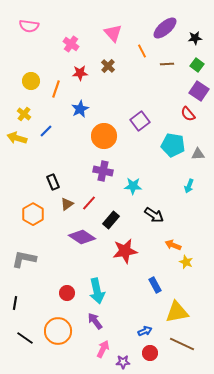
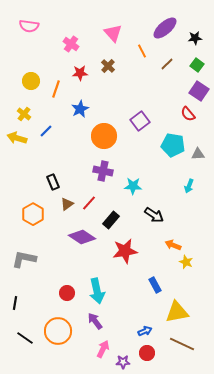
brown line at (167, 64): rotated 40 degrees counterclockwise
red circle at (150, 353): moved 3 px left
